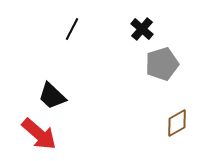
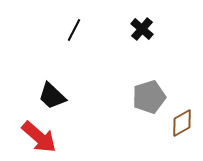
black line: moved 2 px right, 1 px down
gray pentagon: moved 13 px left, 33 px down
brown diamond: moved 5 px right
red arrow: moved 3 px down
